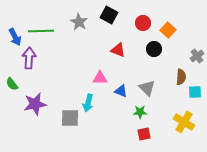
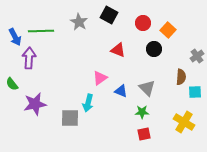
pink triangle: rotated 35 degrees counterclockwise
green star: moved 2 px right
